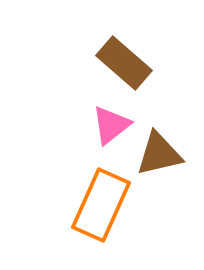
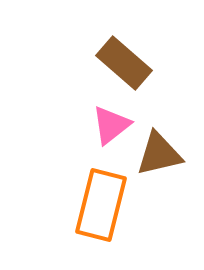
orange rectangle: rotated 10 degrees counterclockwise
